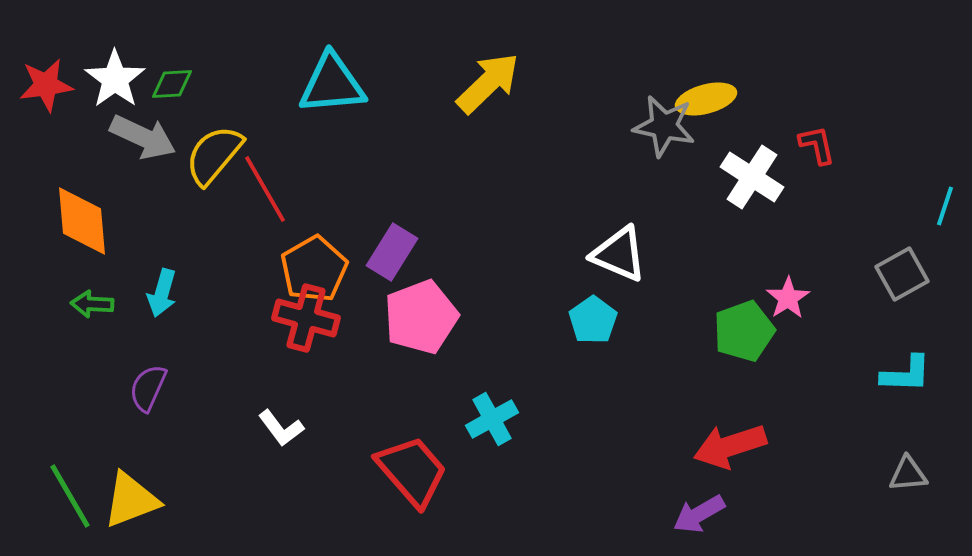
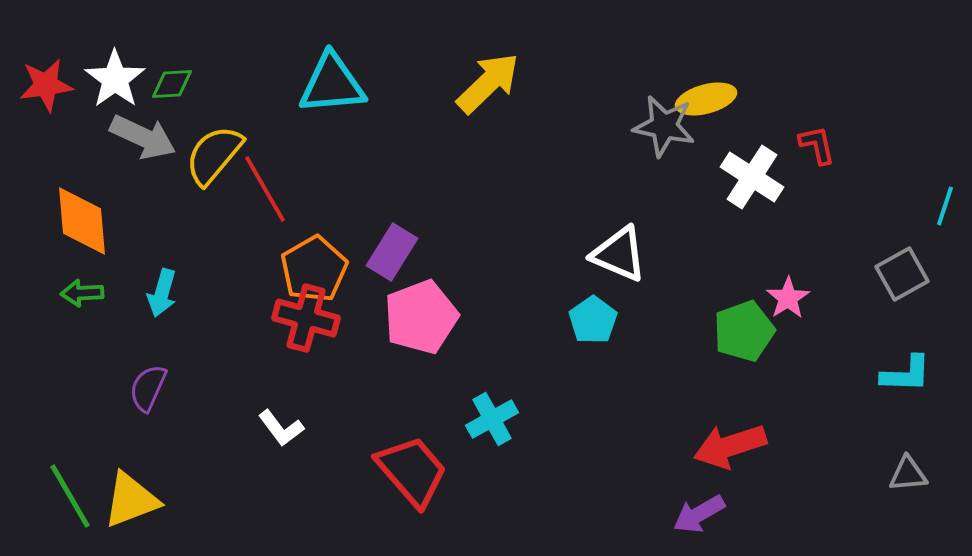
green arrow: moved 10 px left, 11 px up; rotated 6 degrees counterclockwise
